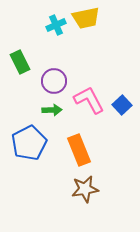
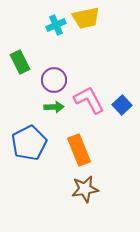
purple circle: moved 1 px up
green arrow: moved 2 px right, 3 px up
